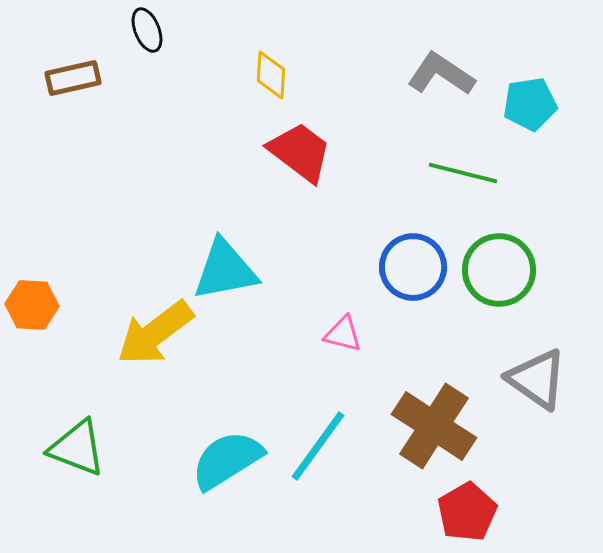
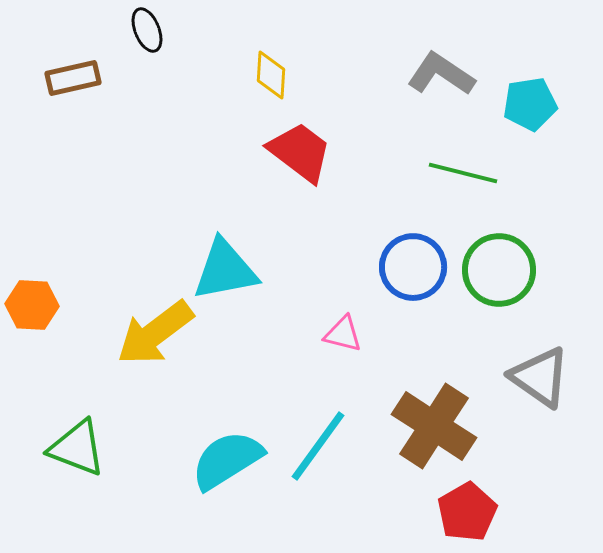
gray triangle: moved 3 px right, 2 px up
